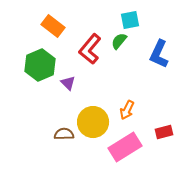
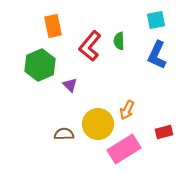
cyan square: moved 26 px right
orange rectangle: rotated 40 degrees clockwise
green semicircle: rotated 42 degrees counterclockwise
red L-shape: moved 3 px up
blue L-shape: moved 2 px left, 1 px down
purple triangle: moved 2 px right, 2 px down
yellow circle: moved 5 px right, 2 px down
pink rectangle: moved 1 px left, 2 px down
